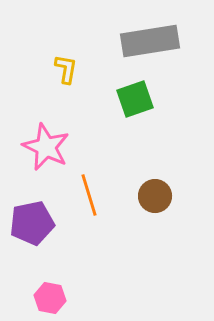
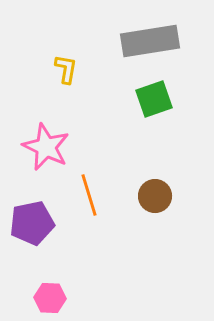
green square: moved 19 px right
pink hexagon: rotated 8 degrees counterclockwise
